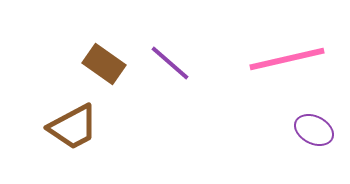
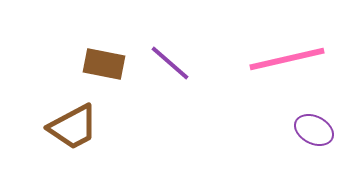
brown rectangle: rotated 24 degrees counterclockwise
